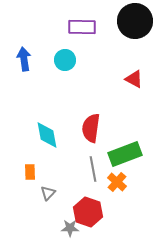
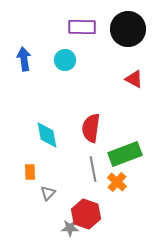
black circle: moved 7 px left, 8 px down
red hexagon: moved 2 px left, 2 px down
